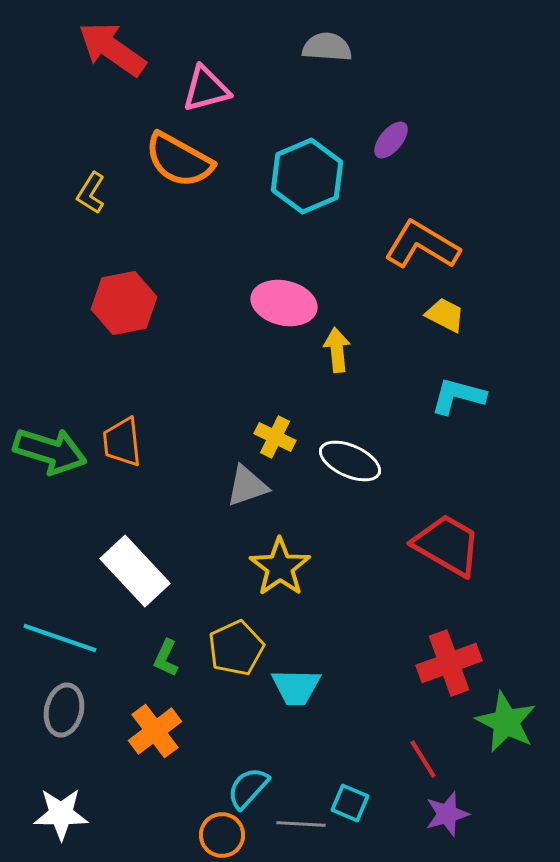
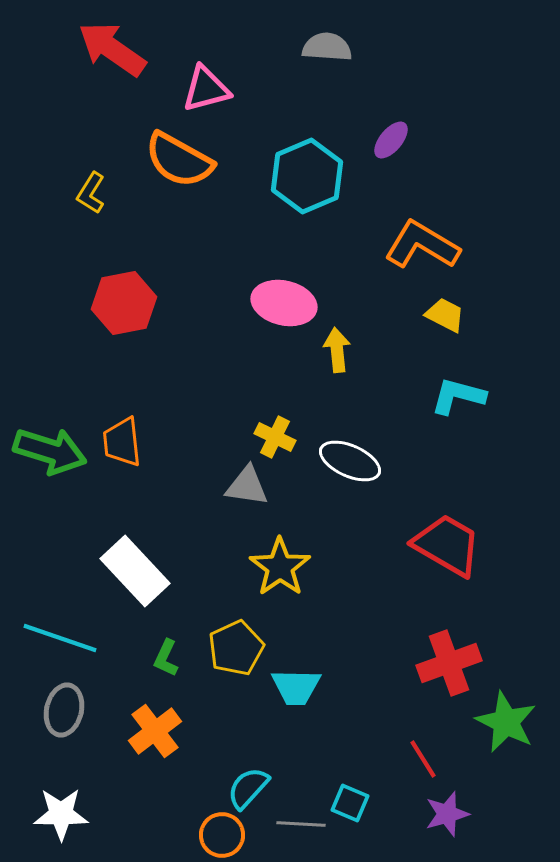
gray triangle: rotated 27 degrees clockwise
